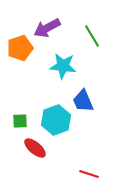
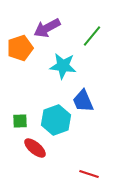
green line: rotated 70 degrees clockwise
